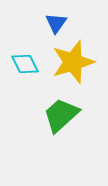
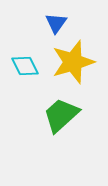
cyan diamond: moved 2 px down
